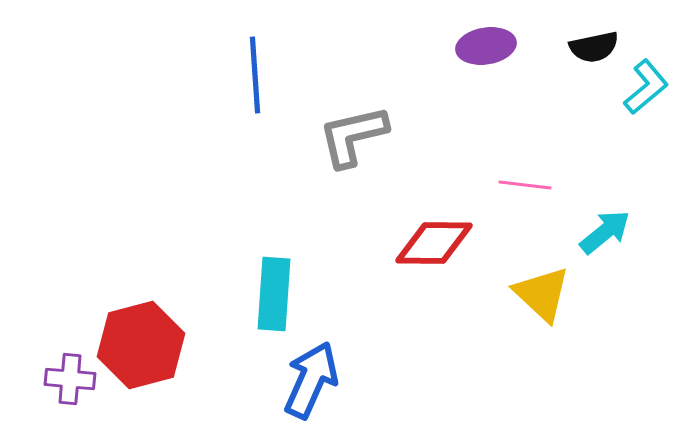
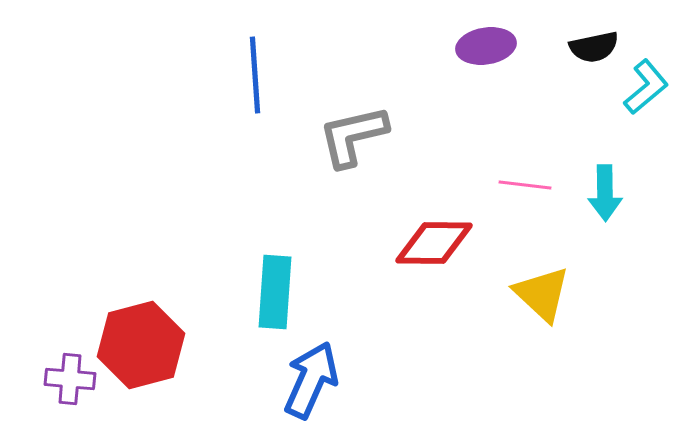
cyan arrow: moved 39 px up; rotated 128 degrees clockwise
cyan rectangle: moved 1 px right, 2 px up
